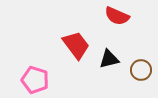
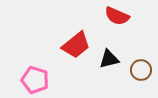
red trapezoid: rotated 88 degrees clockwise
